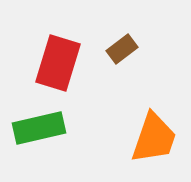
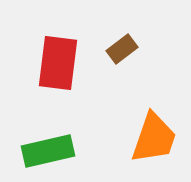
red rectangle: rotated 10 degrees counterclockwise
green rectangle: moved 9 px right, 23 px down
